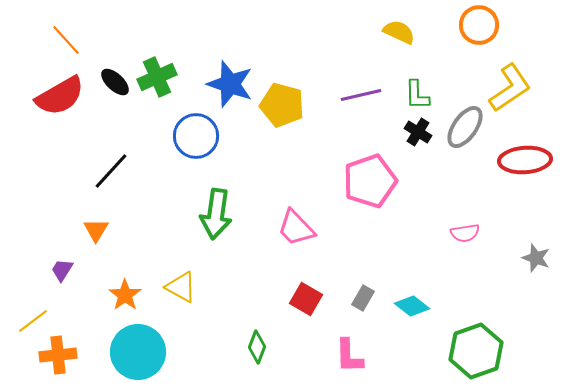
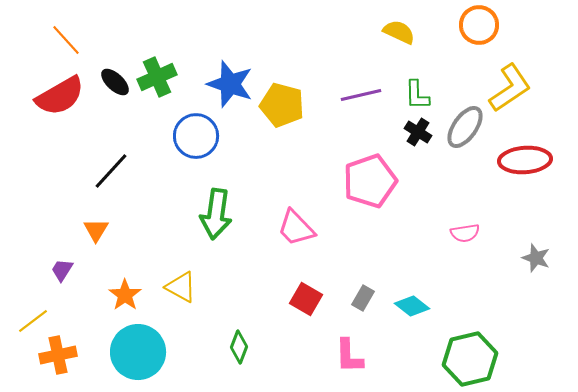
green diamond: moved 18 px left
green hexagon: moved 6 px left, 8 px down; rotated 6 degrees clockwise
orange cross: rotated 6 degrees counterclockwise
